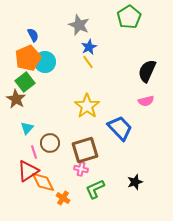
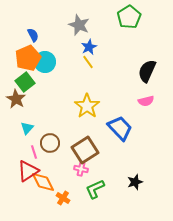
brown square: rotated 16 degrees counterclockwise
